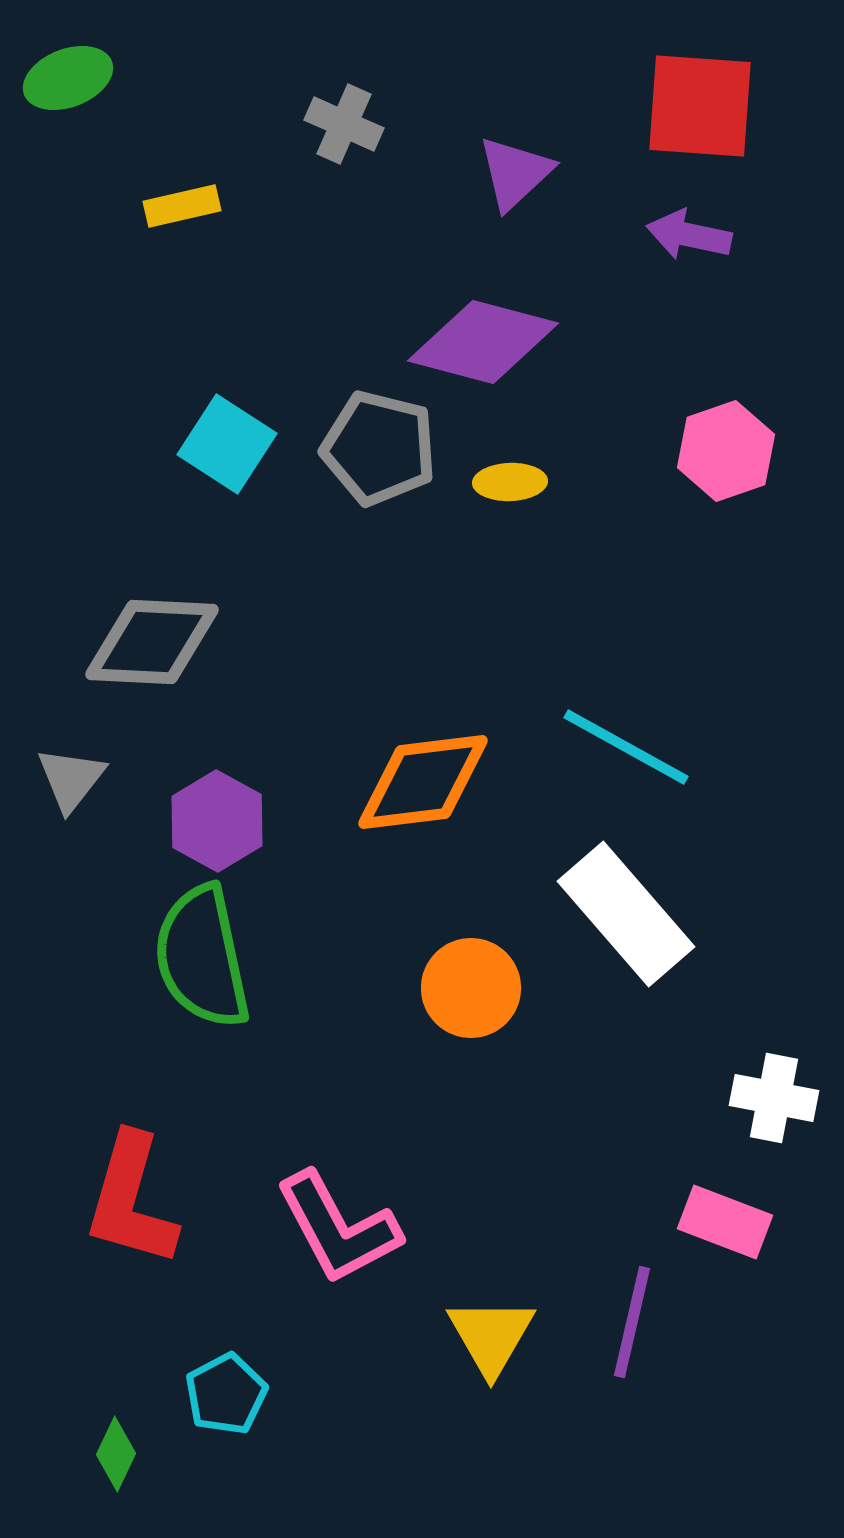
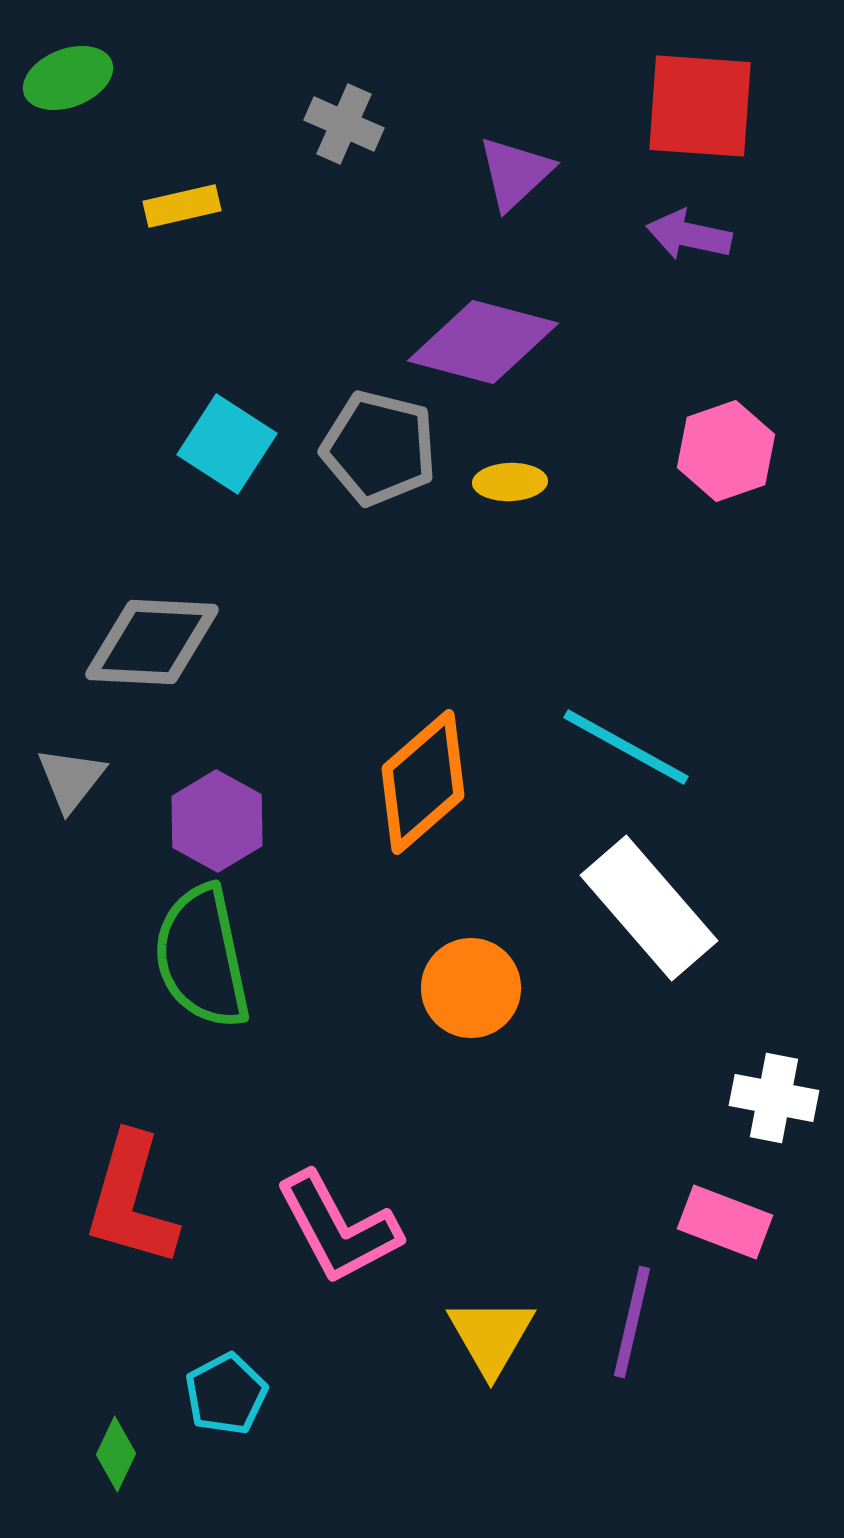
orange diamond: rotated 34 degrees counterclockwise
white rectangle: moved 23 px right, 6 px up
